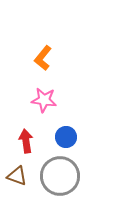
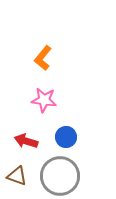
red arrow: rotated 65 degrees counterclockwise
